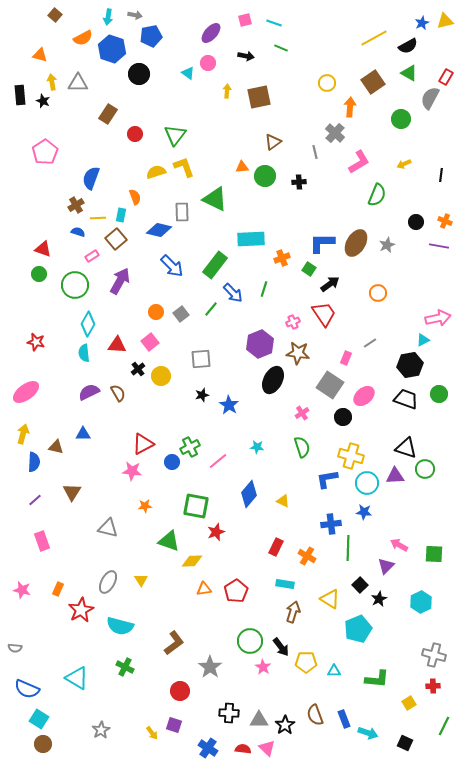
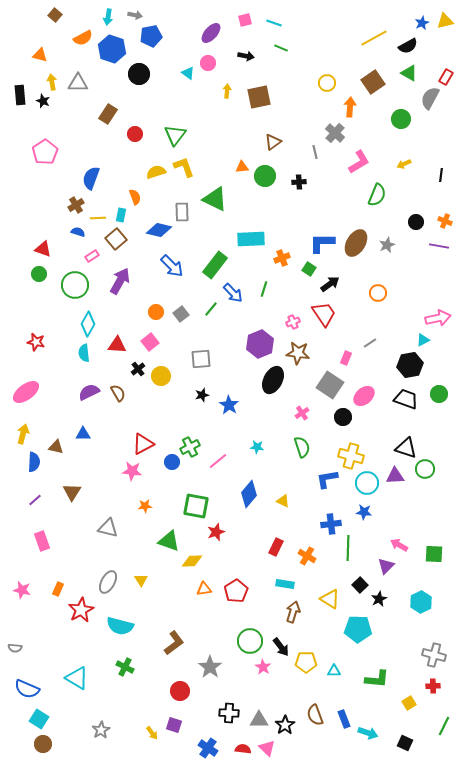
cyan pentagon at (358, 629): rotated 24 degrees clockwise
